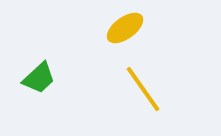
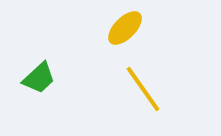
yellow ellipse: rotated 9 degrees counterclockwise
